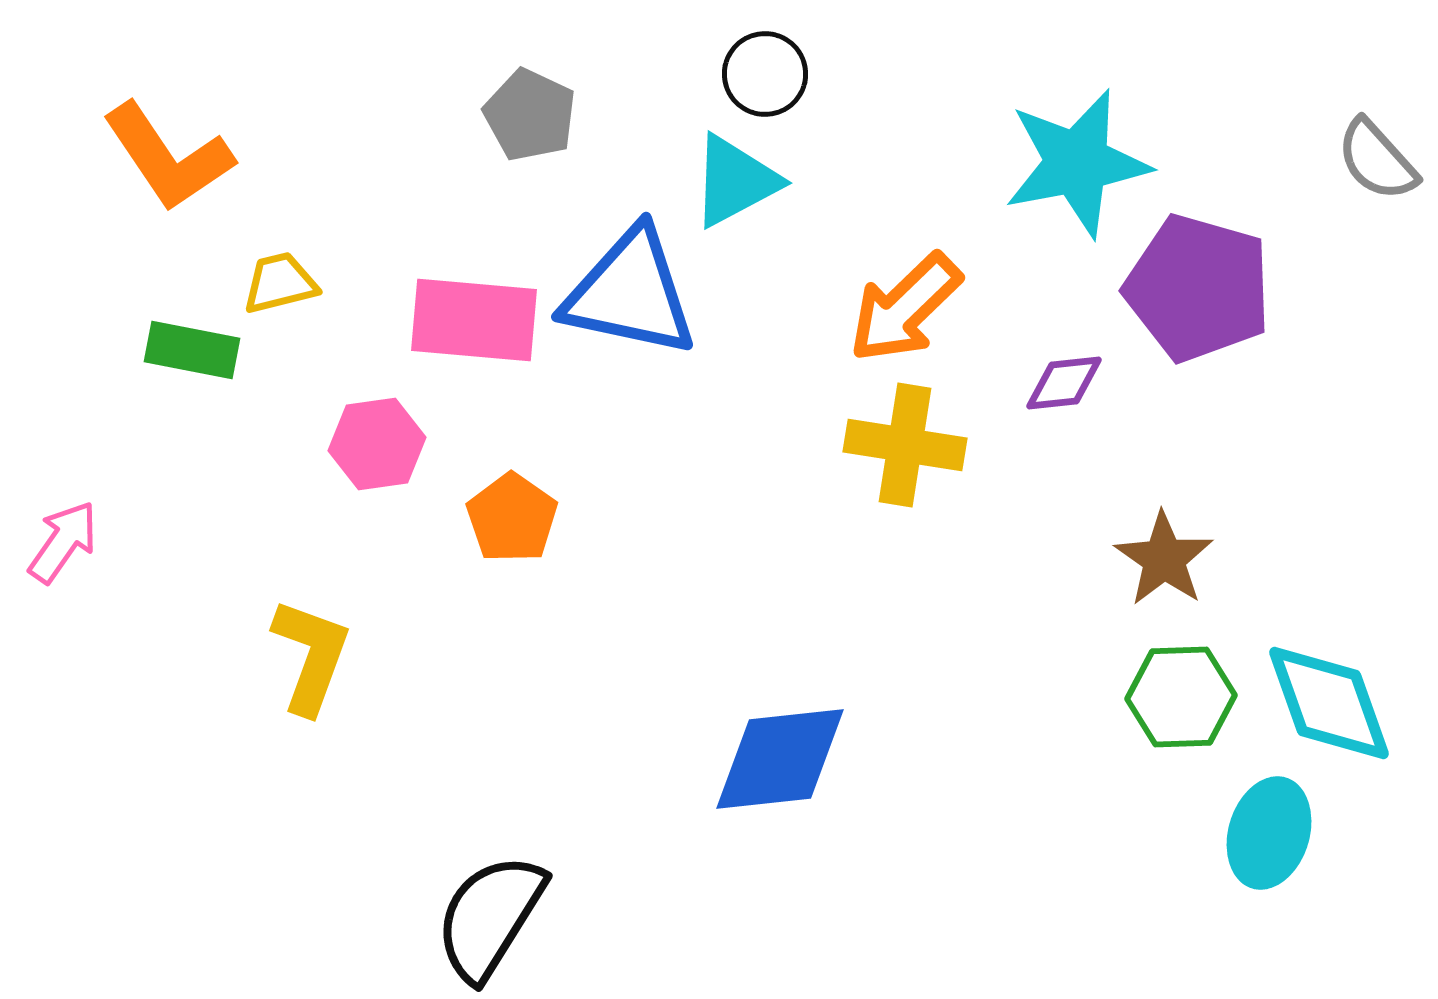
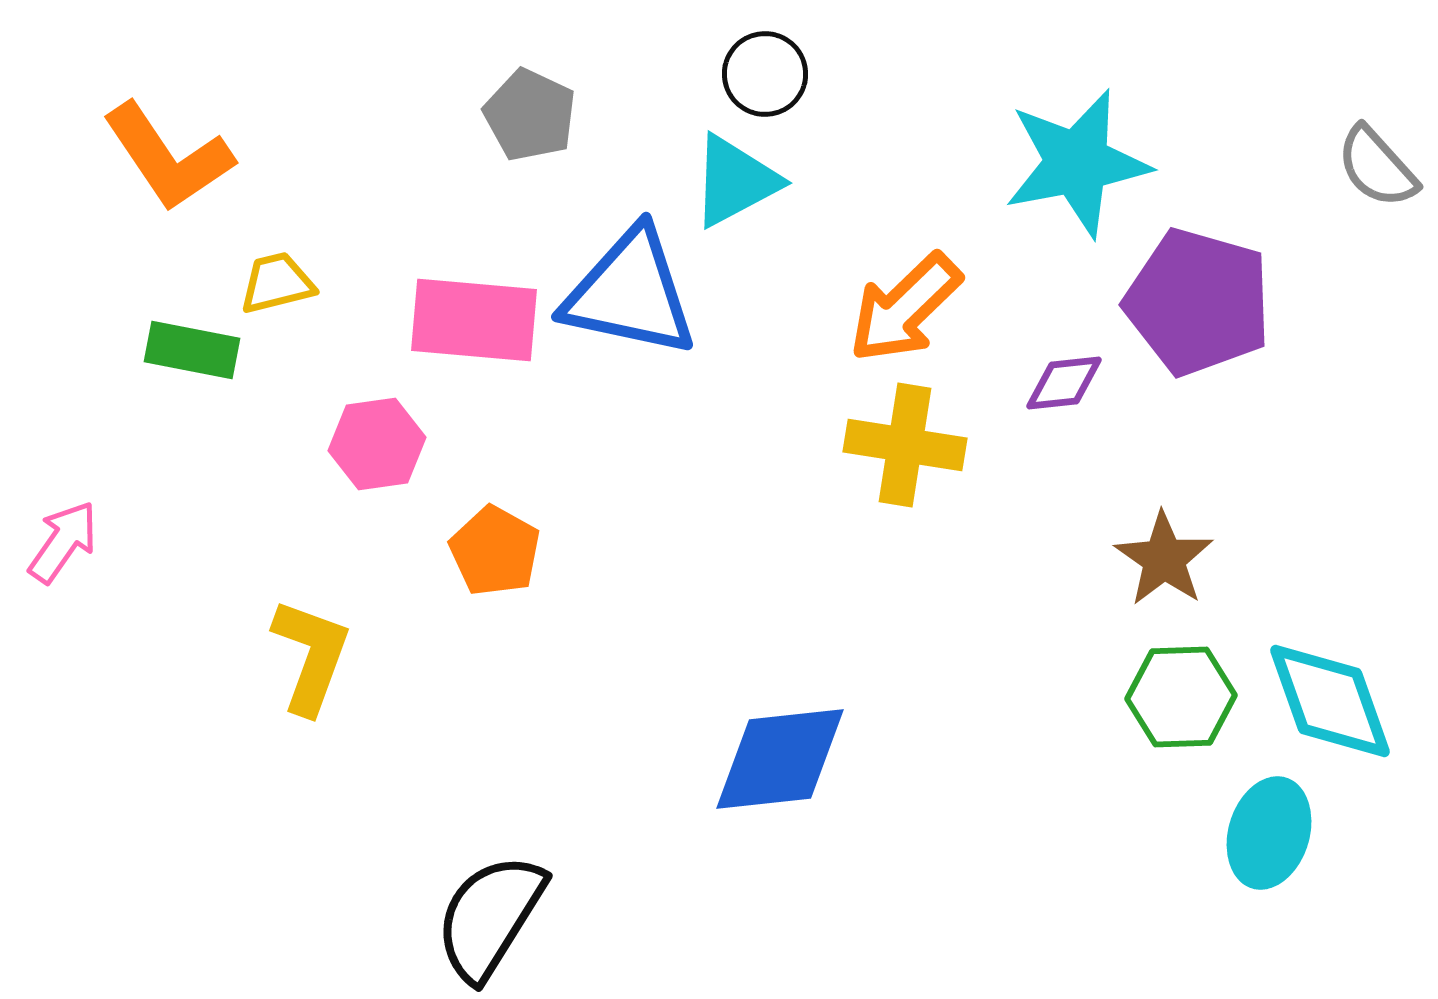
gray semicircle: moved 7 px down
yellow trapezoid: moved 3 px left
purple pentagon: moved 14 px down
orange pentagon: moved 17 px left, 33 px down; rotated 6 degrees counterclockwise
cyan diamond: moved 1 px right, 2 px up
